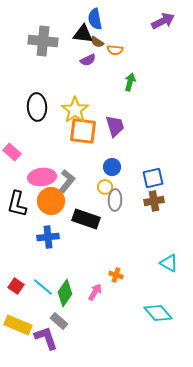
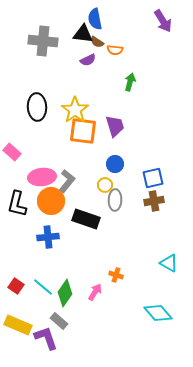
purple arrow: rotated 85 degrees clockwise
blue circle: moved 3 px right, 3 px up
yellow circle: moved 2 px up
